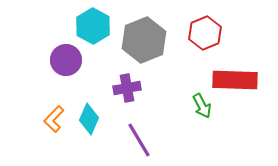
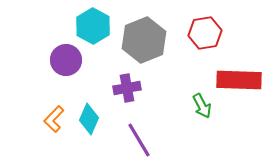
red hexagon: rotated 12 degrees clockwise
red rectangle: moved 4 px right
